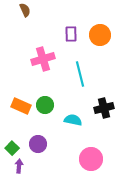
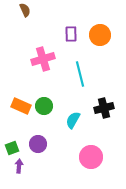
green circle: moved 1 px left, 1 px down
cyan semicircle: rotated 72 degrees counterclockwise
green square: rotated 24 degrees clockwise
pink circle: moved 2 px up
